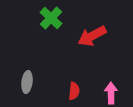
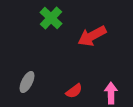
gray ellipse: rotated 20 degrees clockwise
red semicircle: rotated 48 degrees clockwise
